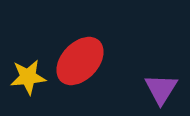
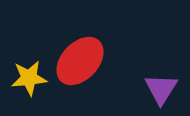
yellow star: moved 1 px right, 1 px down
